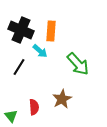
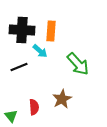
black cross: moved 1 px right; rotated 20 degrees counterclockwise
black line: rotated 36 degrees clockwise
